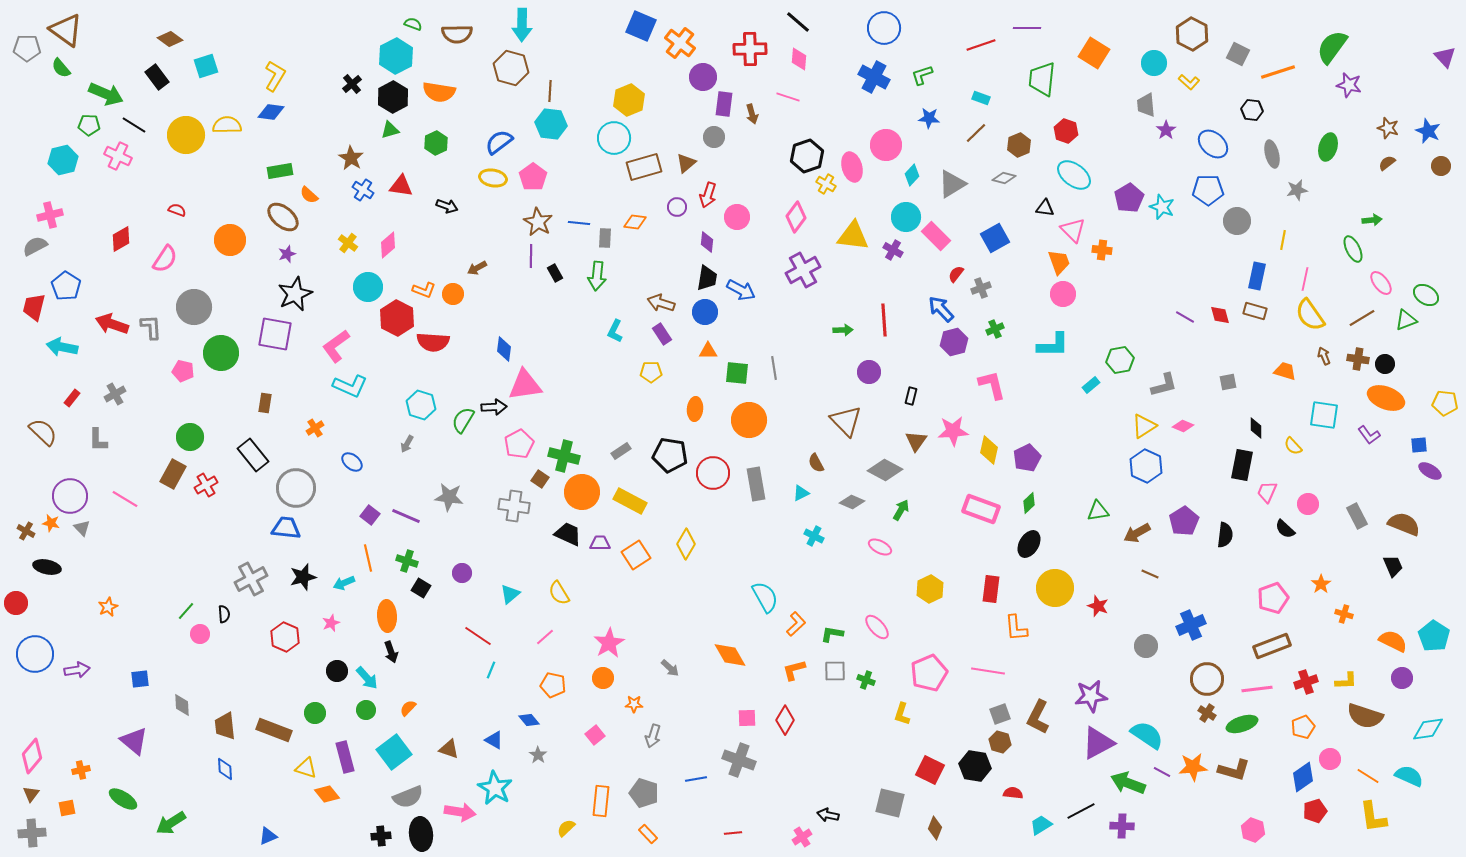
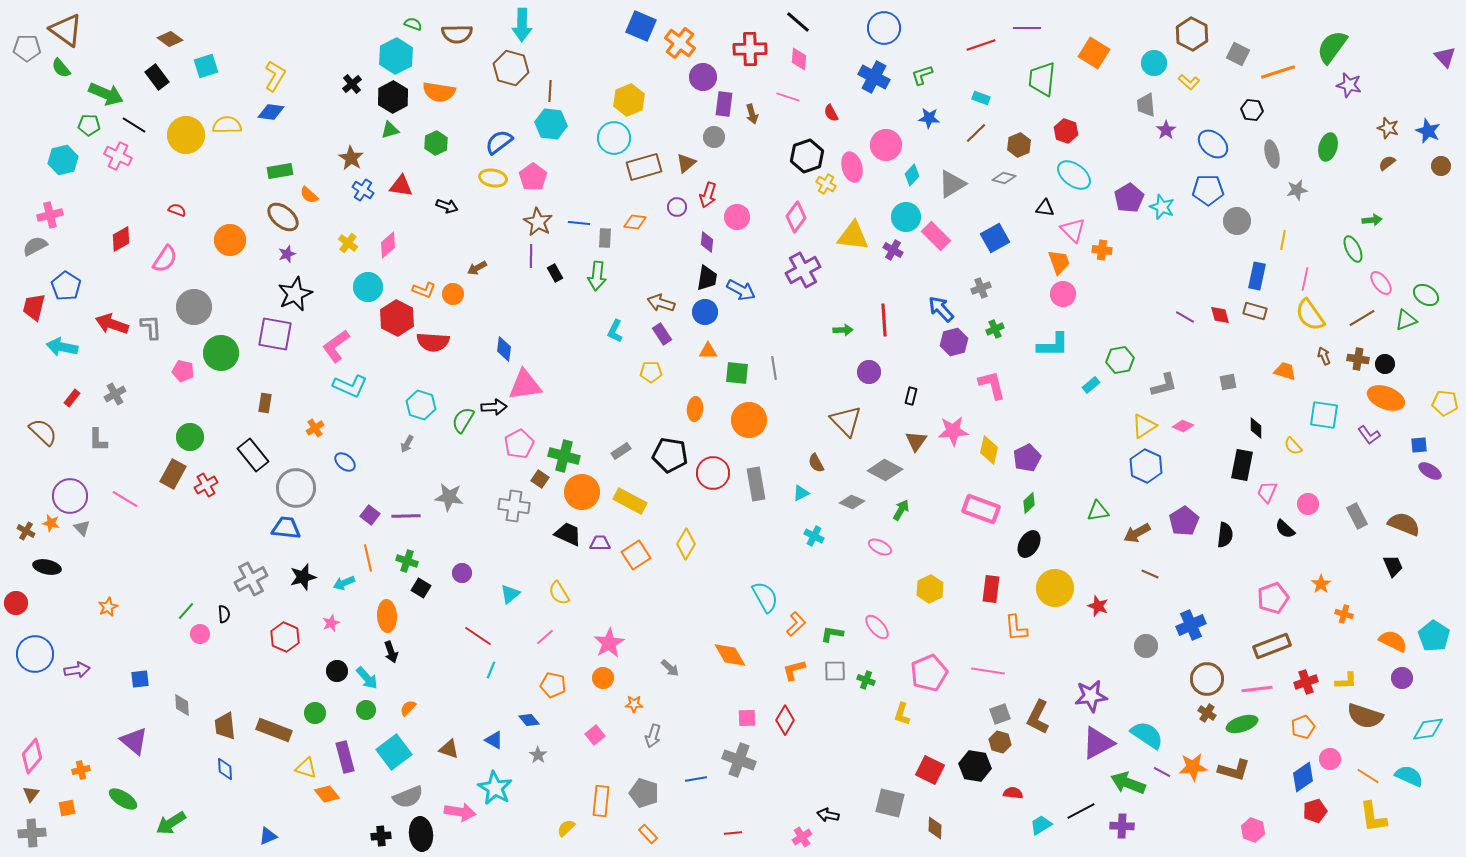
red semicircle at (956, 274): moved 125 px left, 161 px up; rotated 66 degrees counterclockwise
blue ellipse at (352, 462): moved 7 px left
purple line at (406, 516): rotated 24 degrees counterclockwise
brown diamond at (935, 828): rotated 20 degrees counterclockwise
